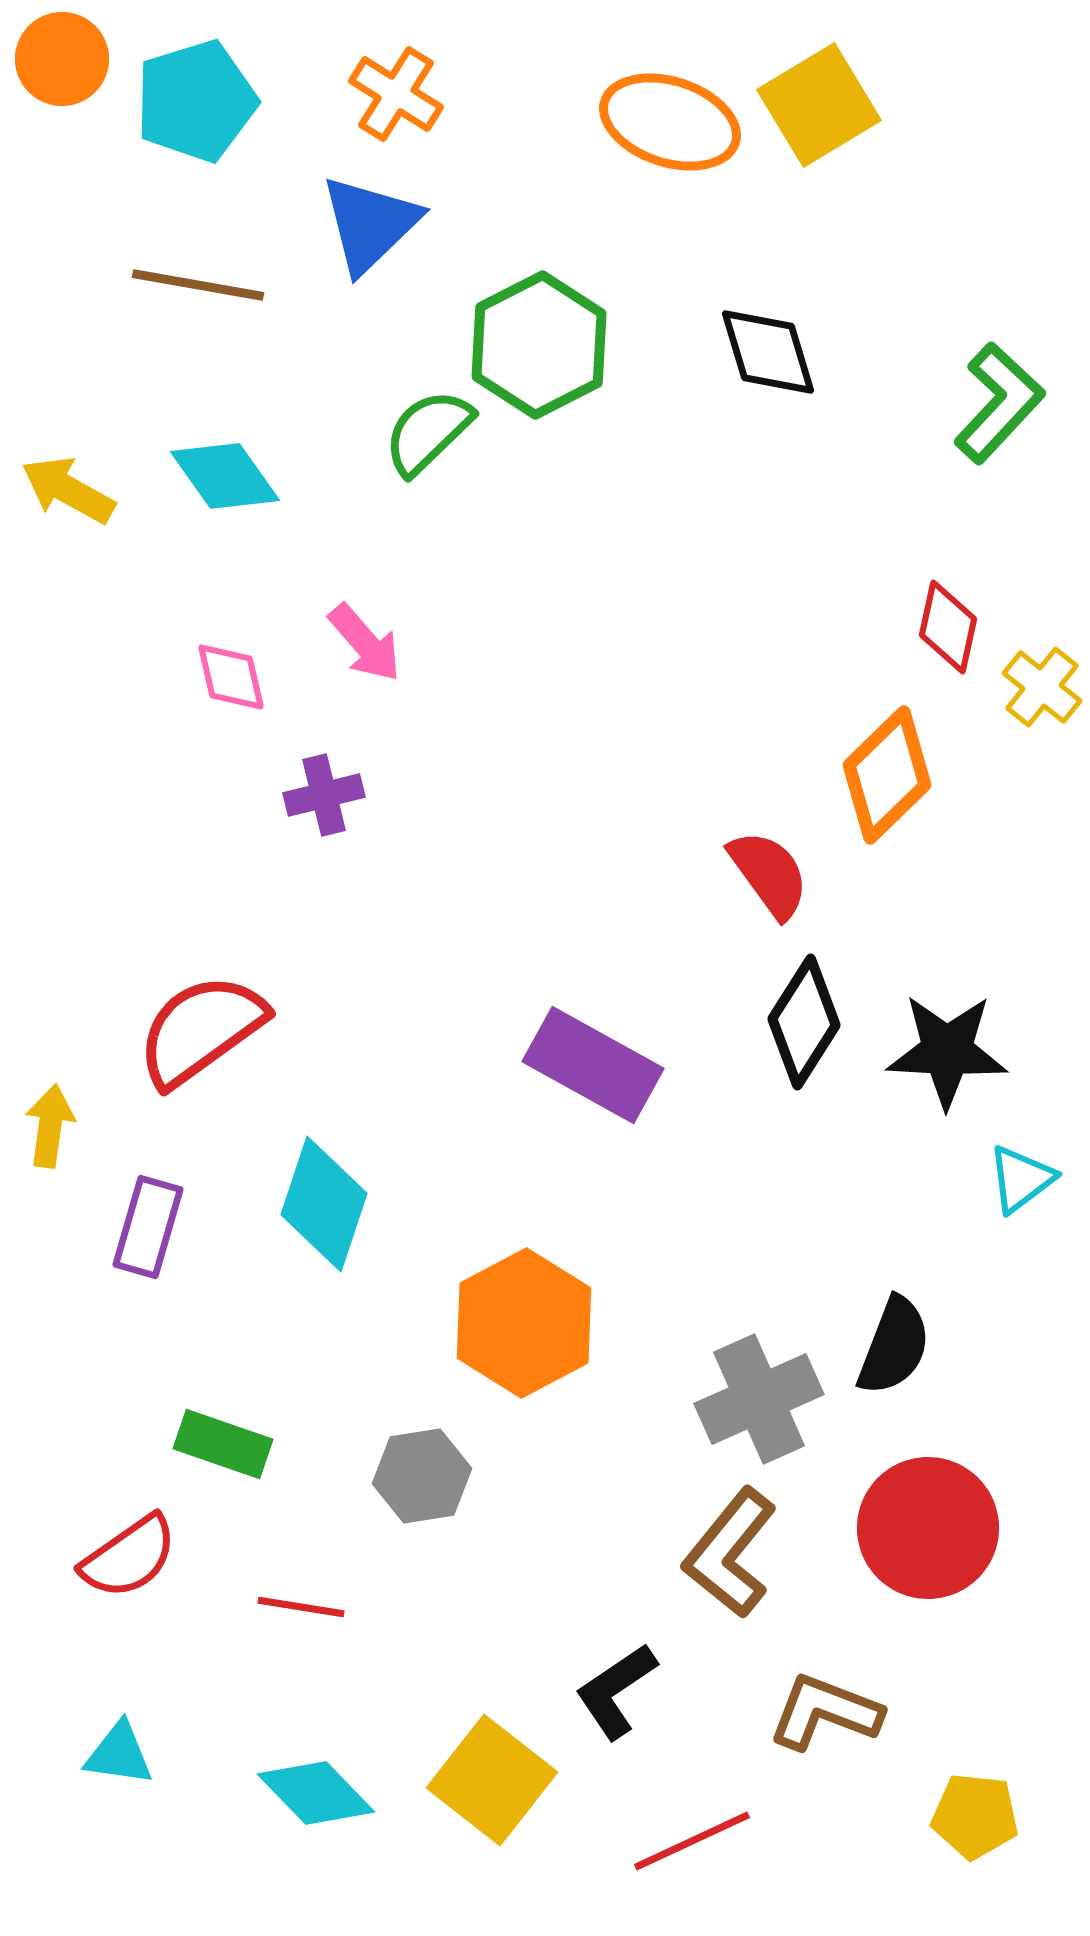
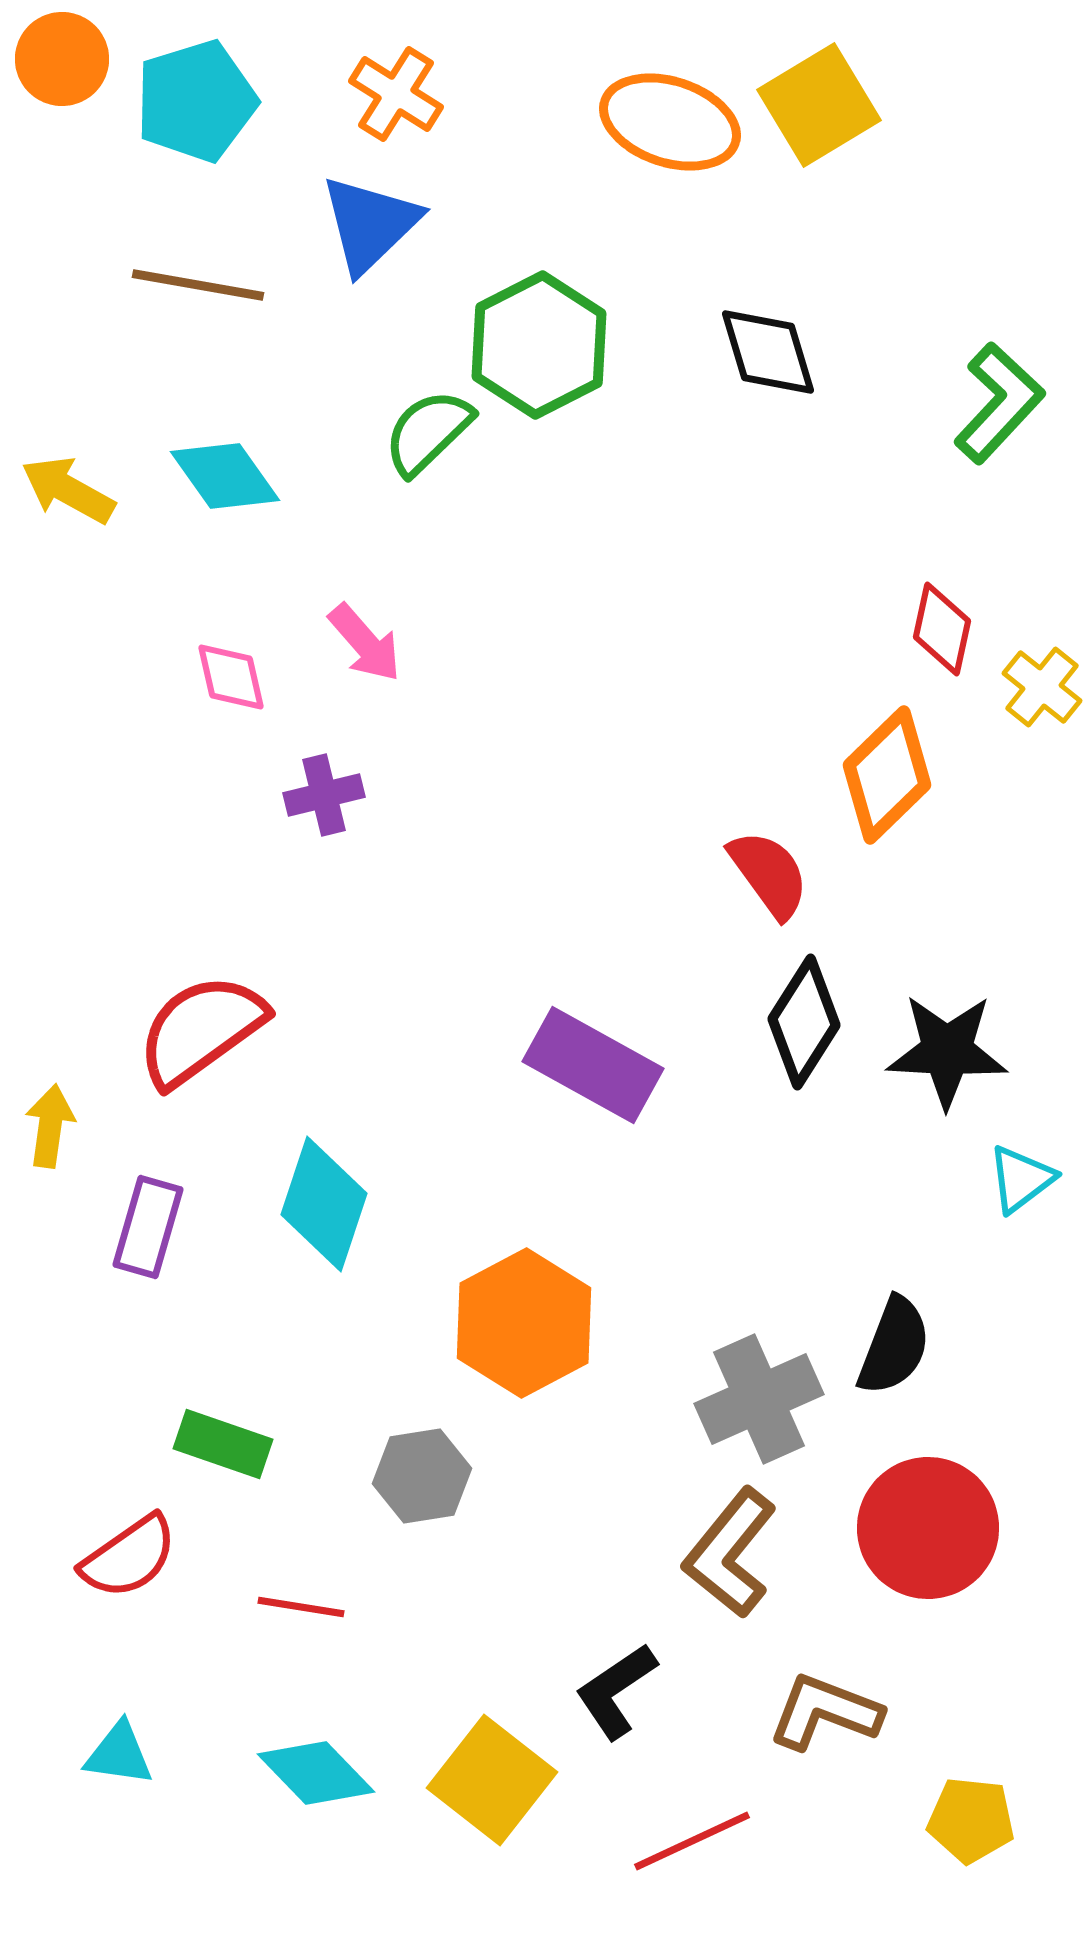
red diamond at (948, 627): moved 6 px left, 2 px down
cyan diamond at (316, 1793): moved 20 px up
yellow pentagon at (975, 1816): moved 4 px left, 4 px down
